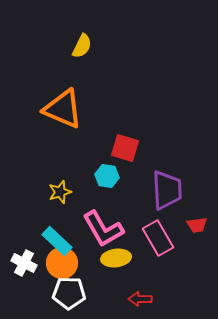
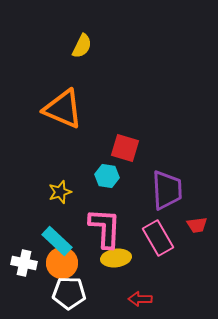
pink L-shape: moved 2 px right, 1 px up; rotated 147 degrees counterclockwise
white cross: rotated 15 degrees counterclockwise
